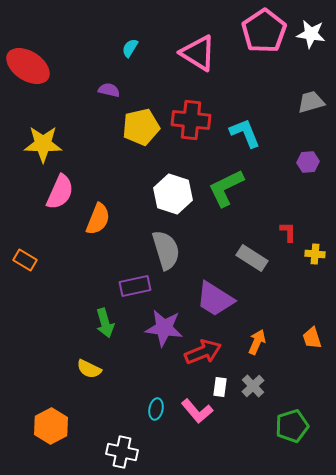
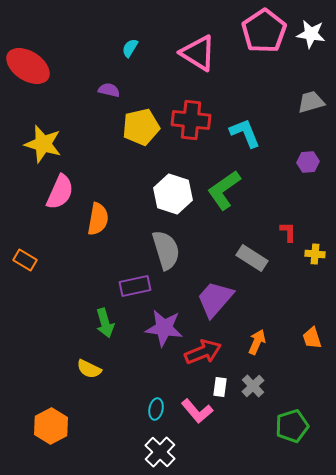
yellow star: rotated 15 degrees clockwise
green L-shape: moved 2 px left, 2 px down; rotated 9 degrees counterclockwise
orange semicircle: rotated 12 degrees counterclockwise
purple trapezoid: rotated 99 degrees clockwise
white cross: moved 38 px right; rotated 32 degrees clockwise
